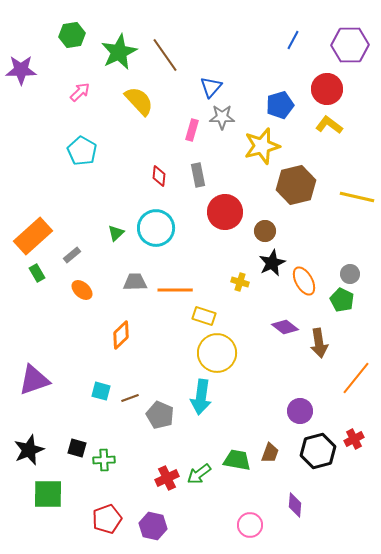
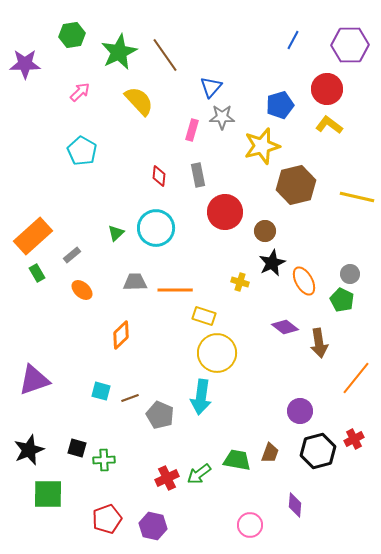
purple star at (21, 70): moved 4 px right, 6 px up
